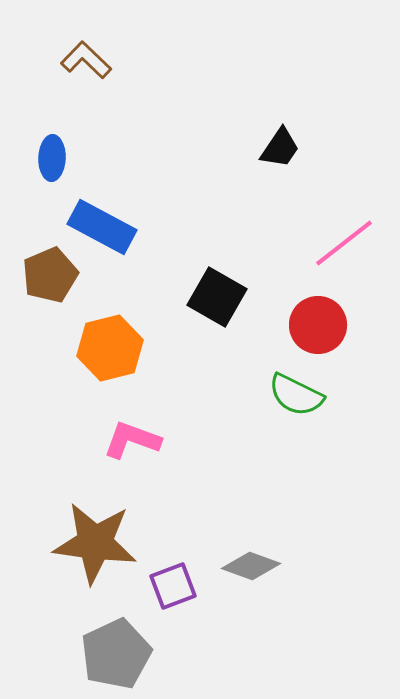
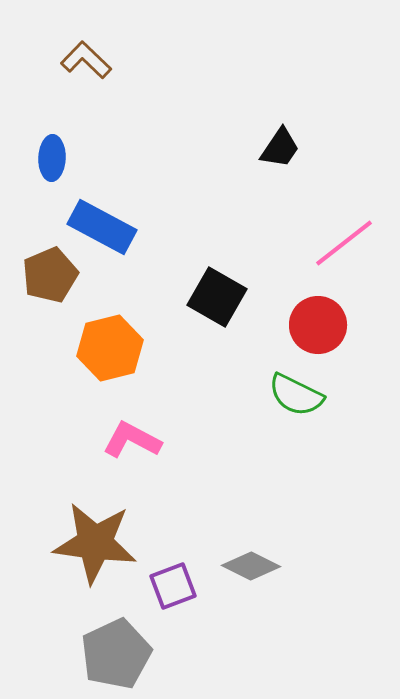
pink L-shape: rotated 8 degrees clockwise
gray diamond: rotated 6 degrees clockwise
